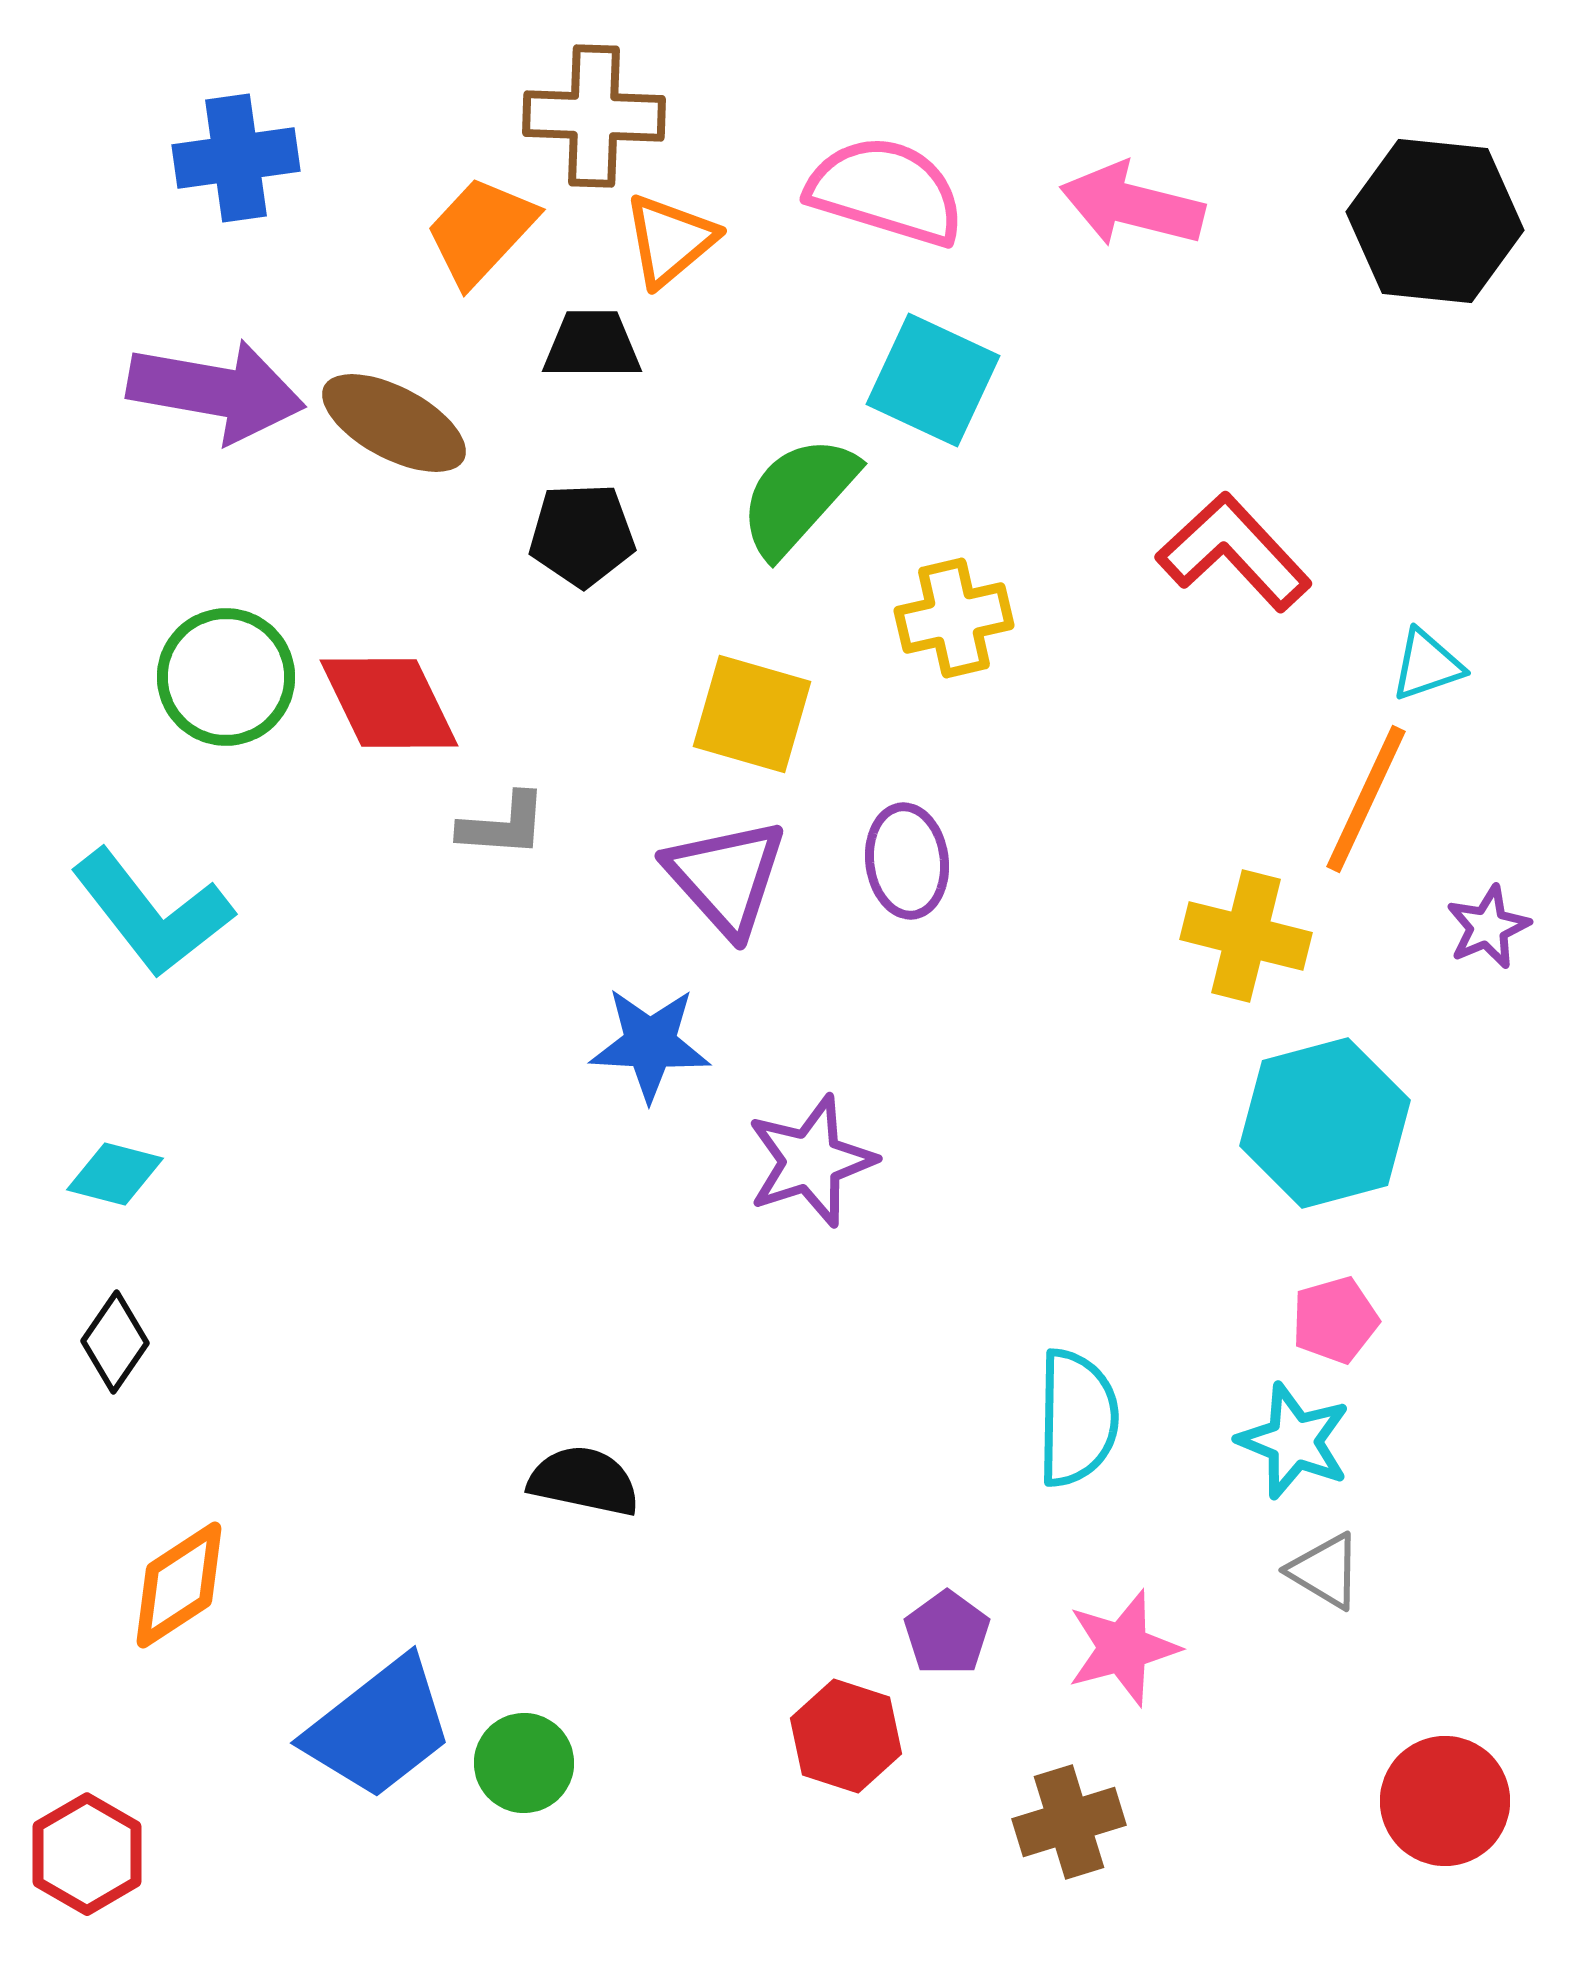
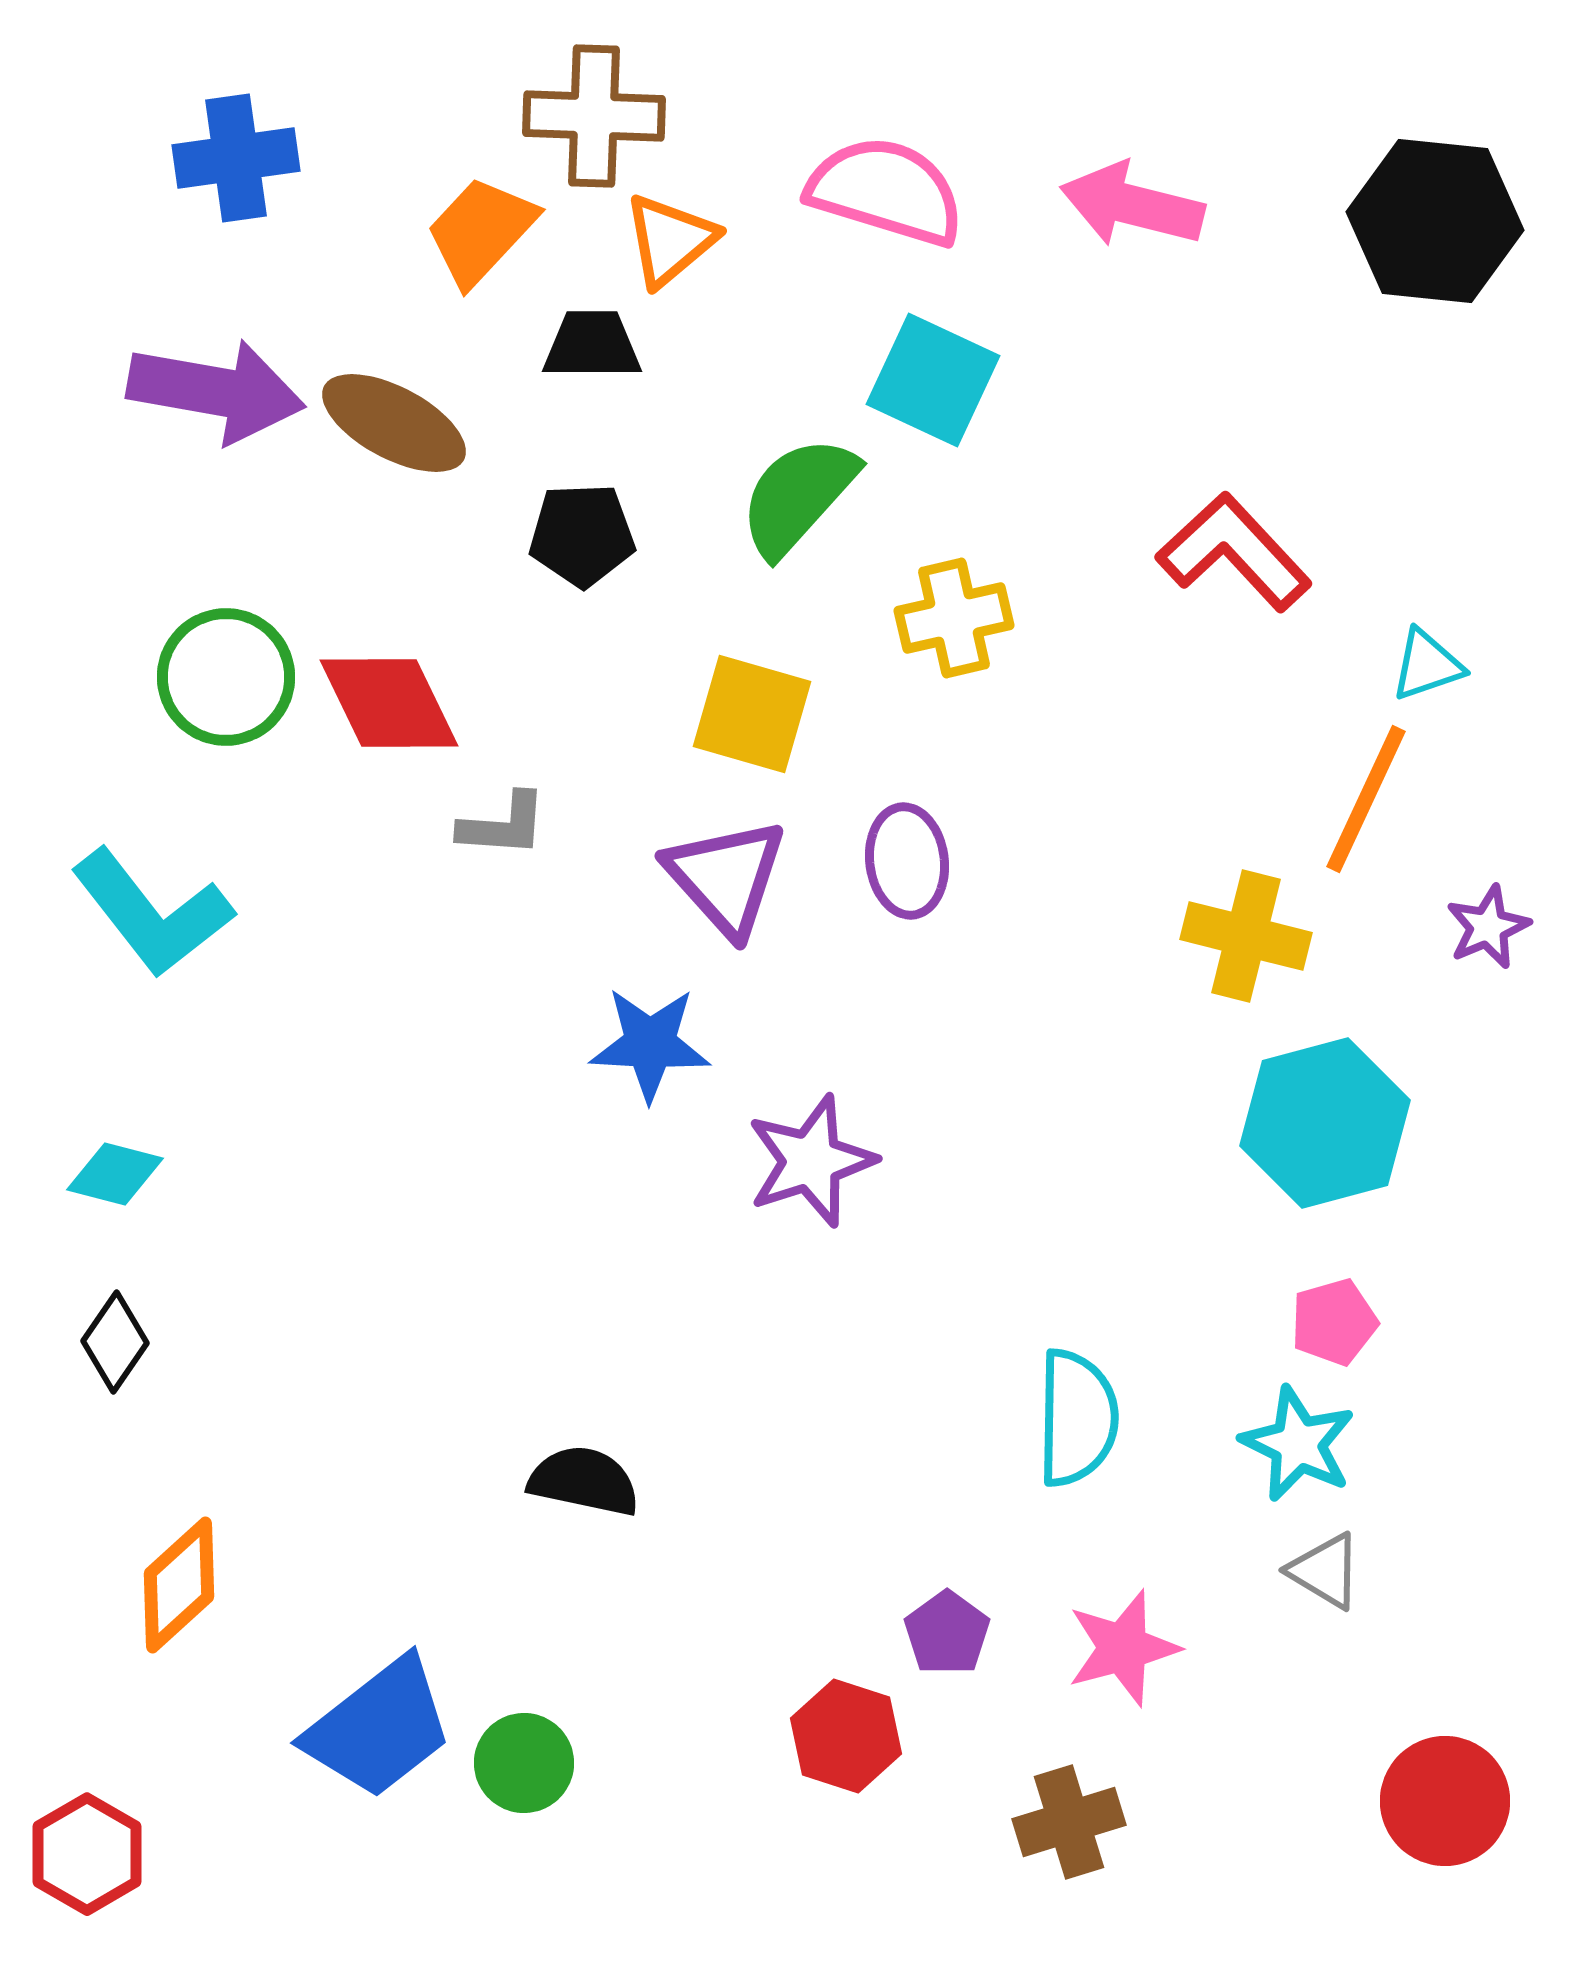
pink pentagon at (1335, 1320): moved 1 px left, 2 px down
cyan star at (1294, 1441): moved 4 px right, 3 px down; rotated 4 degrees clockwise
orange diamond at (179, 1585): rotated 9 degrees counterclockwise
